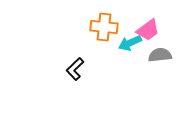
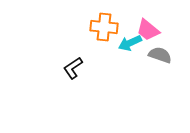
pink trapezoid: rotated 75 degrees clockwise
gray semicircle: rotated 25 degrees clockwise
black L-shape: moved 2 px left, 1 px up; rotated 10 degrees clockwise
